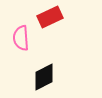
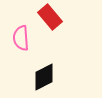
red rectangle: rotated 75 degrees clockwise
